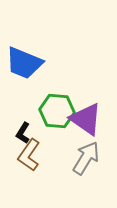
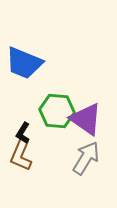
brown L-shape: moved 8 px left; rotated 12 degrees counterclockwise
